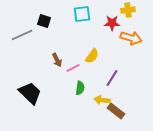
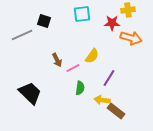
purple line: moved 3 px left
